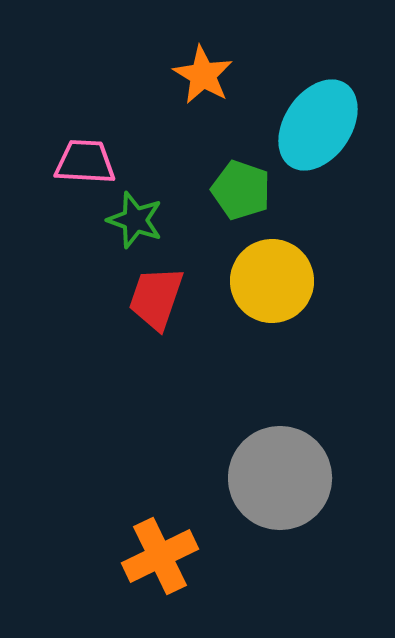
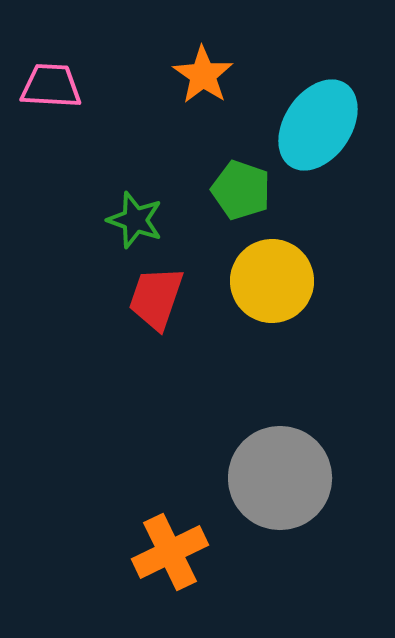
orange star: rotated 4 degrees clockwise
pink trapezoid: moved 34 px left, 76 px up
orange cross: moved 10 px right, 4 px up
